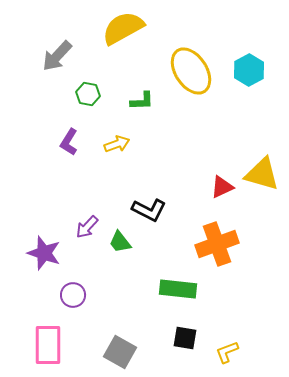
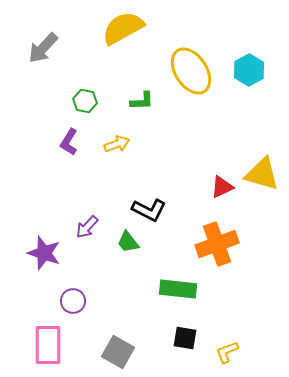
gray arrow: moved 14 px left, 8 px up
green hexagon: moved 3 px left, 7 px down
green trapezoid: moved 8 px right
purple circle: moved 6 px down
gray square: moved 2 px left
